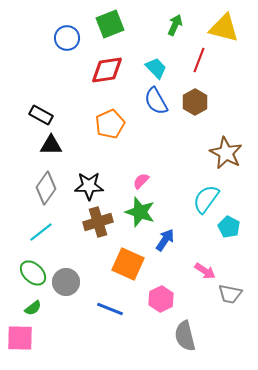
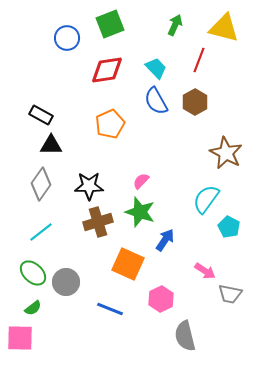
gray diamond: moved 5 px left, 4 px up
